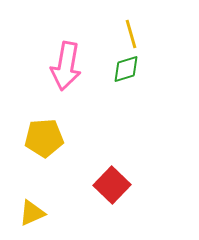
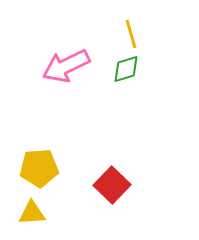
pink arrow: rotated 54 degrees clockwise
yellow pentagon: moved 5 px left, 30 px down
yellow triangle: rotated 20 degrees clockwise
